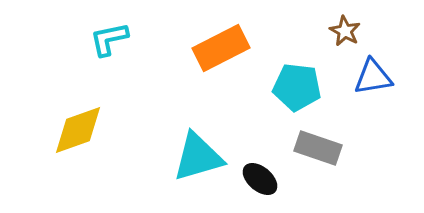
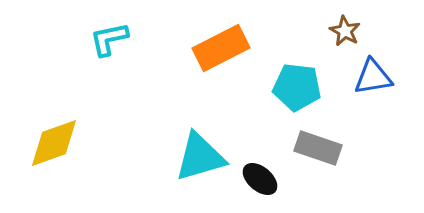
yellow diamond: moved 24 px left, 13 px down
cyan triangle: moved 2 px right
